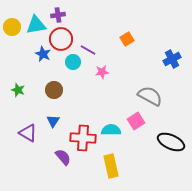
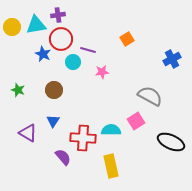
purple line: rotated 14 degrees counterclockwise
